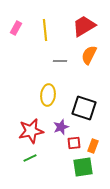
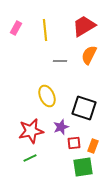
yellow ellipse: moved 1 px left, 1 px down; rotated 30 degrees counterclockwise
